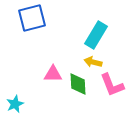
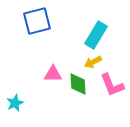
blue square: moved 5 px right, 3 px down
yellow arrow: rotated 42 degrees counterclockwise
cyan star: moved 1 px up
